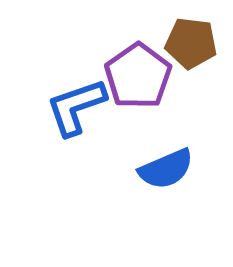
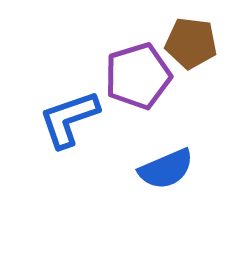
purple pentagon: rotated 18 degrees clockwise
blue L-shape: moved 7 px left, 12 px down
